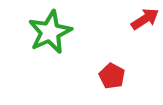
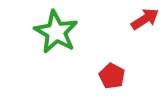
green star: moved 6 px right; rotated 18 degrees counterclockwise
